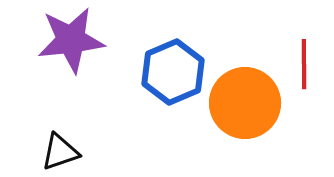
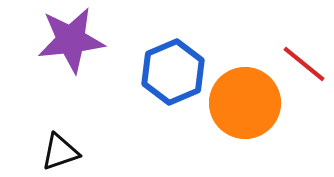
red line: rotated 51 degrees counterclockwise
